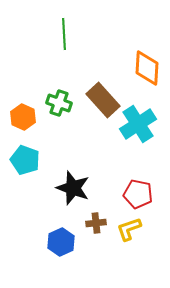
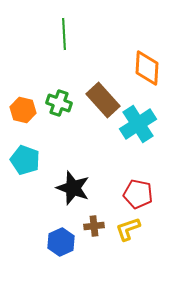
orange hexagon: moved 7 px up; rotated 10 degrees counterclockwise
brown cross: moved 2 px left, 3 px down
yellow L-shape: moved 1 px left
